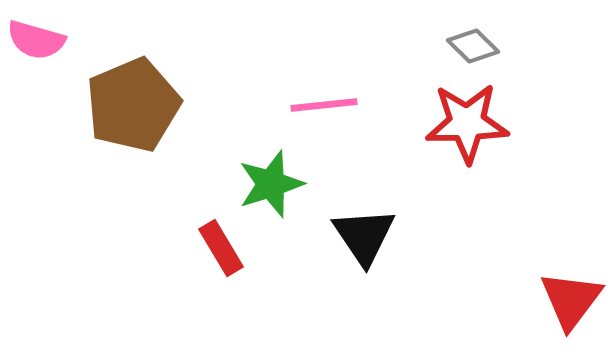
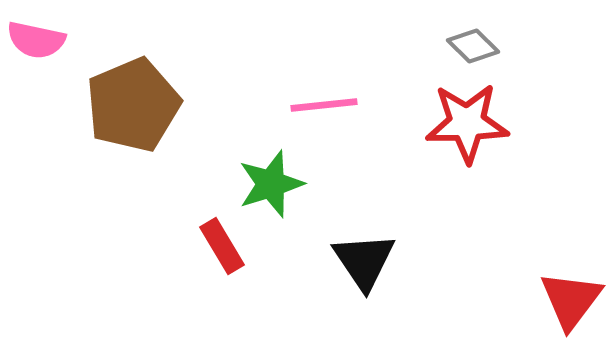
pink semicircle: rotated 4 degrees counterclockwise
black triangle: moved 25 px down
red rectangle: moved 1 px right, 2 px up
